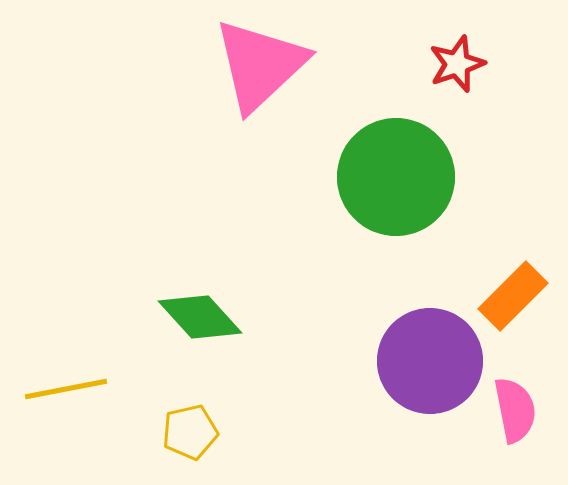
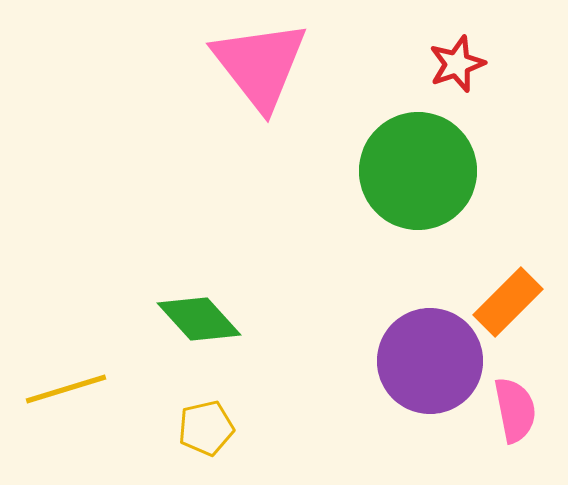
pink triangle: rotated 25 degrees counterclockwise
green circle: moved 22 px right, 6 px up
orange rectangle: moved 5 px left, 6 px down
green diamond: moved 1 px left, 2 px down
yellow line: rotated 6 degrees counterclockwise
yellow pentagon: moved 16 px right, 4 px up
